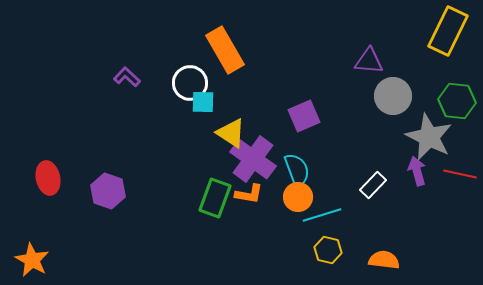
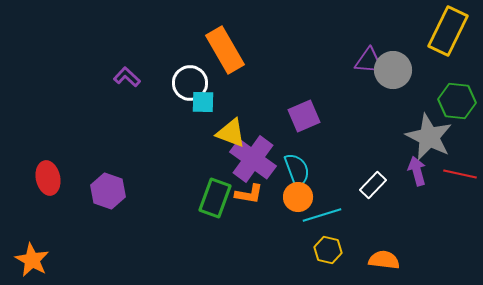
gray circle: moved 26 px up
yellow triangle: rotated 12 degrees counterclockwise
